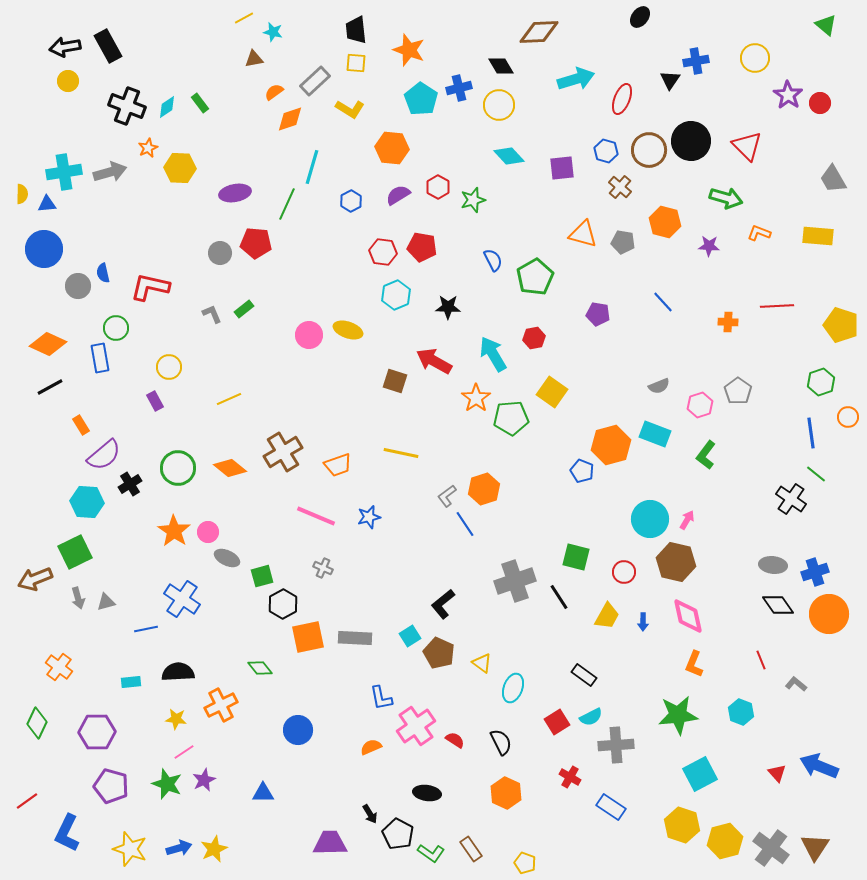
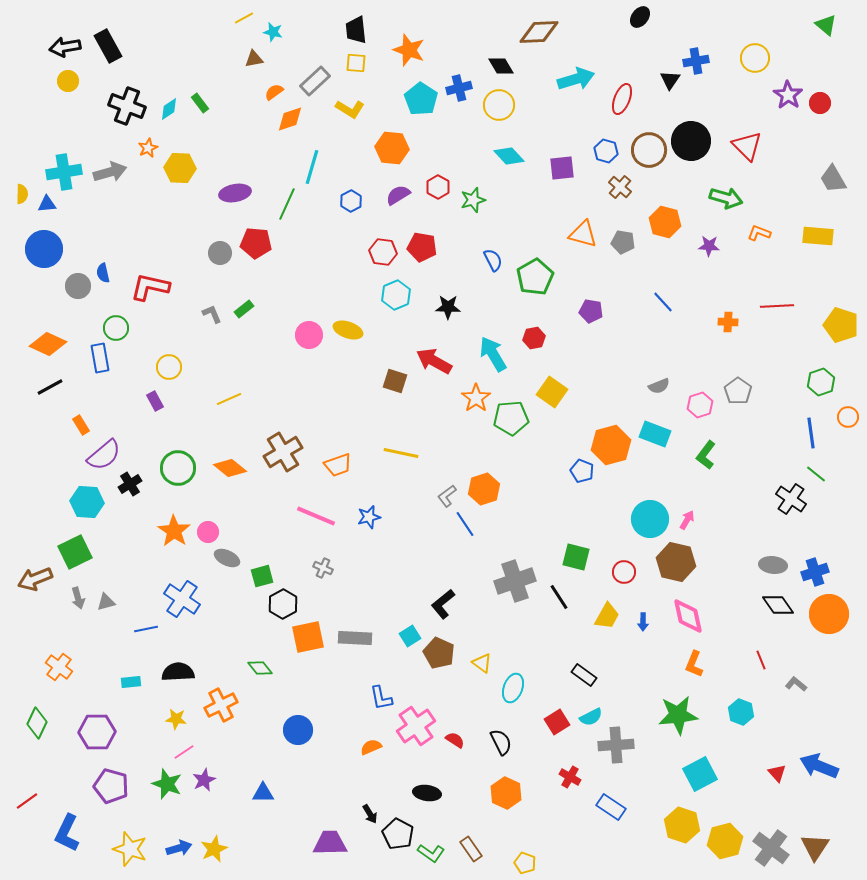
cyan diamond at (167, 107): moved 2 px right, 2 px down
purple pentagon at (598, 314): moved 7 px left, 3 px up
